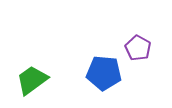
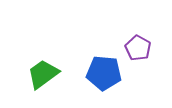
green trapezoid: moved 11 px right, 6 px up
